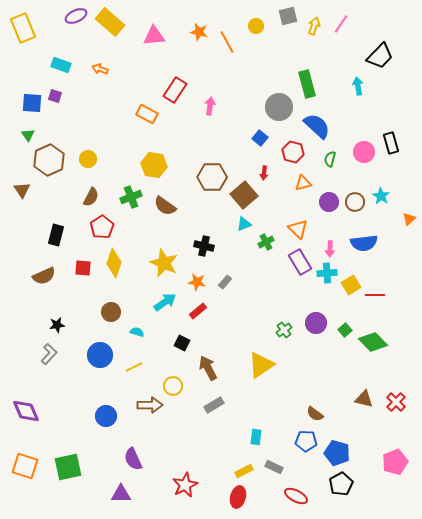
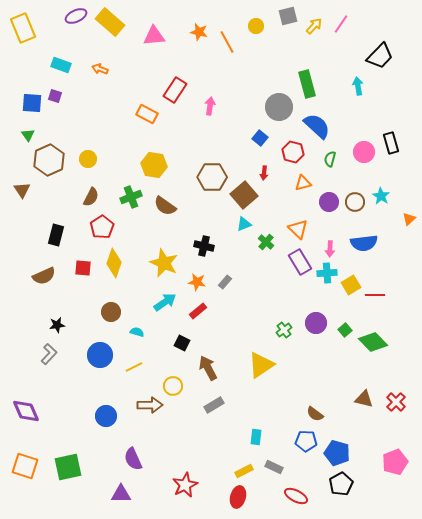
yellow arrow at (314, 26): rotated 24 degrees clockwise
green cross at (266, 242): rotated 21 degrees counterclockwise
